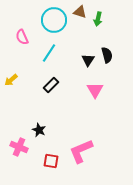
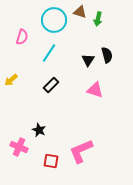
pink semicircle: rotated 140 degrees counterclockwise
pink triangle: rotated 42 degrees counterclockwise
